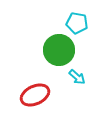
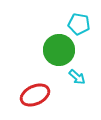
cyan pentagon: moved 2 px right, 1 px down
